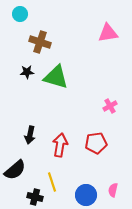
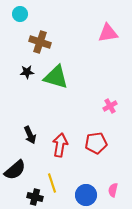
black arrow: rotated 36 degrees counterclockwise
yellow line: moved 1 px down
